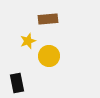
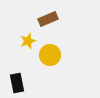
brown rectangle: rotated 18 degrees counterclockwise
yellow circle: moved 1 px right, 1 px up
